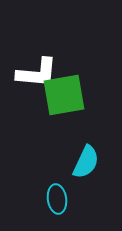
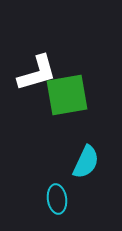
white L-shape: rotated 21 degrees counterclockwise
green square: moved 3 px right
